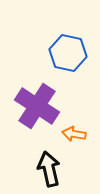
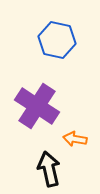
blue hexagon: moved 11 px left, 13 px up
orange arrow: moved 1 px right, 5 px down
